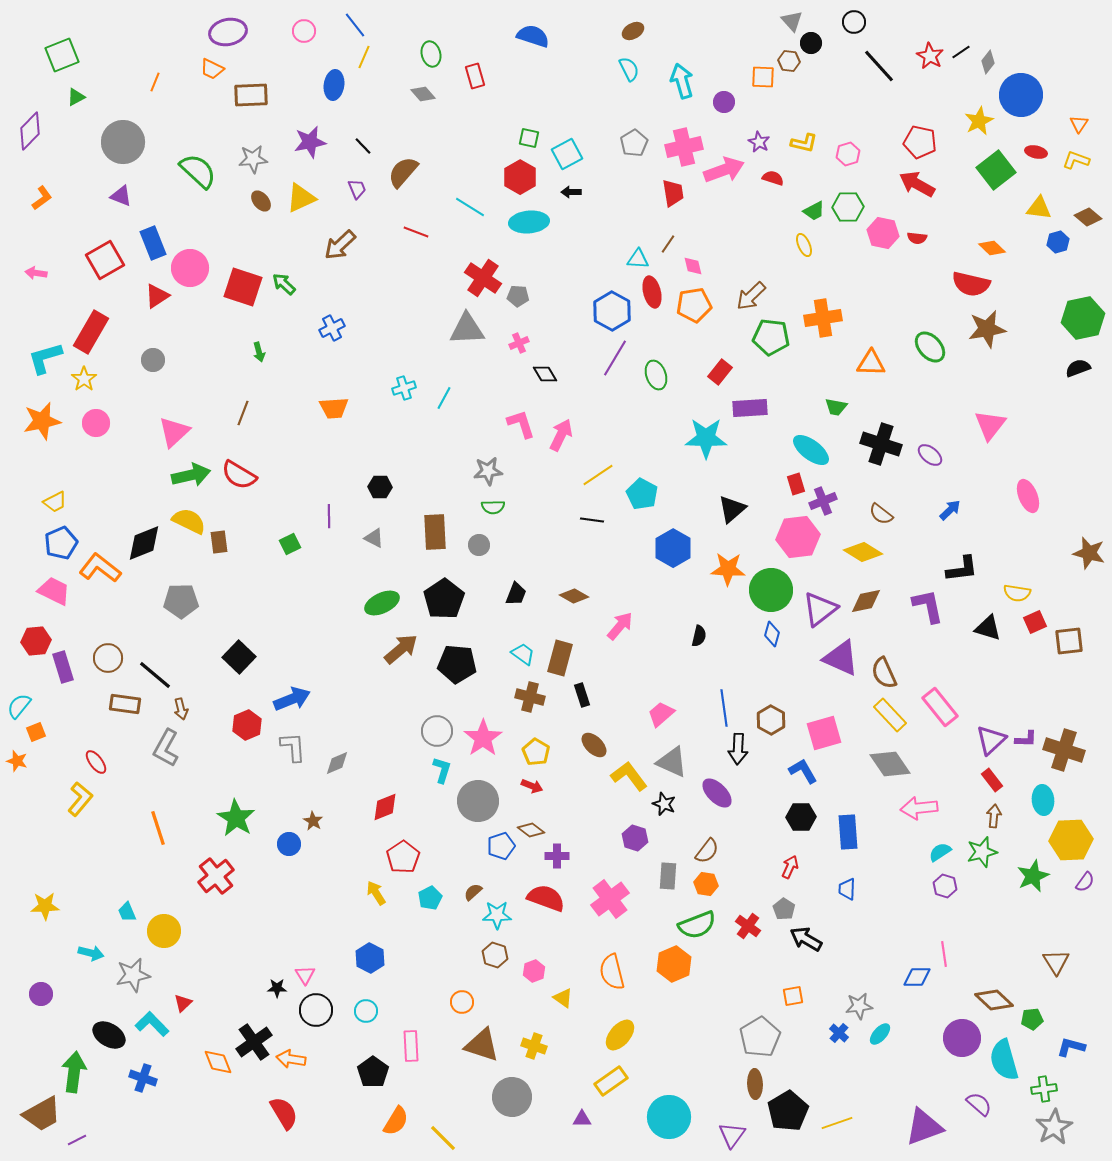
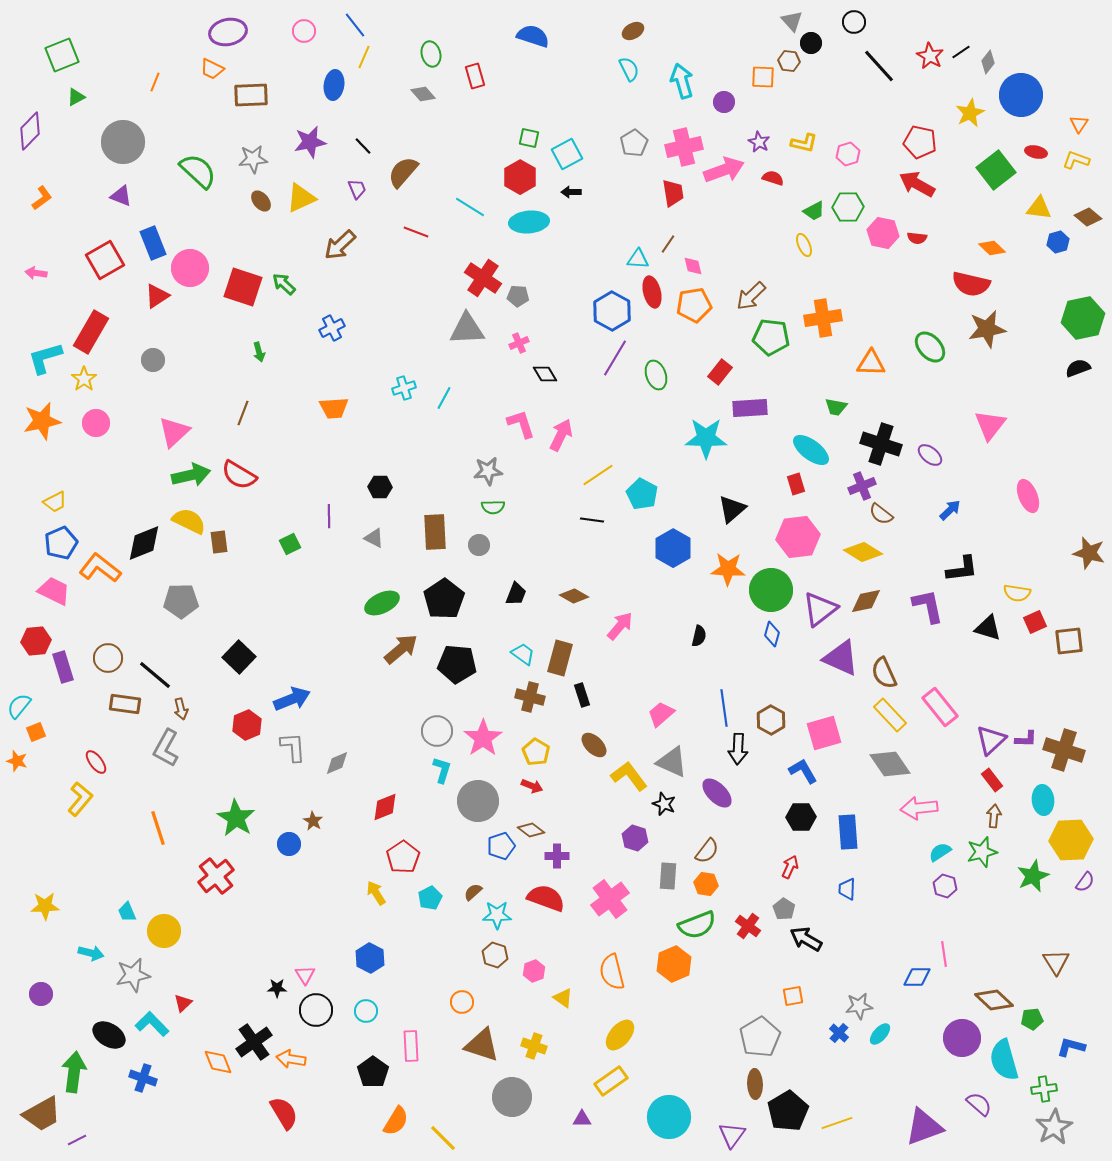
yellow star at (979, 121): moved 9 px left, 8 px up
purple cross at (823, 501): moved 39 px right, 15 px up
